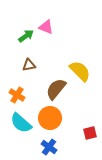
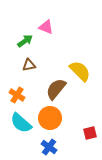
green arrow: moved 1 px left, 5 px down
